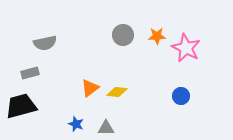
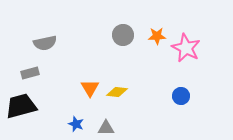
orange triangle: rotated 24 degrees counterclockwise
